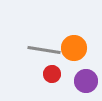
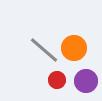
gray line: rotated 32 degrees clockwise
red circle: moved 5 px right, 6 px down
